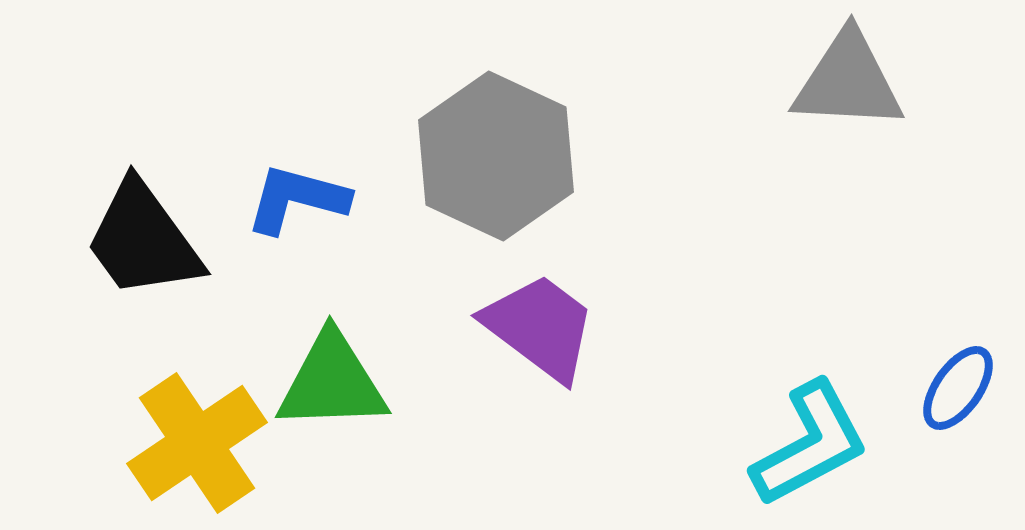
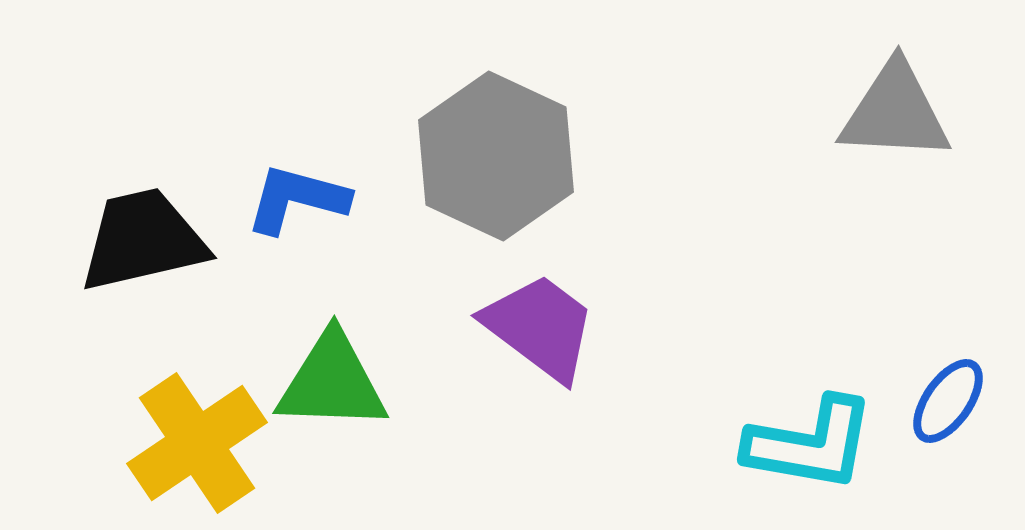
gray triangle: moved 47 px right, 31 px down
black trapezoid: rotated 113 degrees clockwise
green triangle: rotated 4 degrees clockwise
blue ellipse: moved 10 px left, 13 px down
cyan L-shape: rotated 38 degrees clockwise
